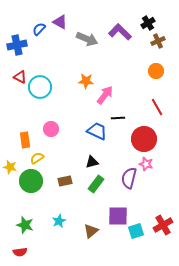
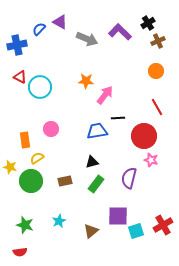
blue trapezoid: rotated 35 degrees counterclockwise
red circle: moved 3 px up
pink star: moved 5 px right, 4 px up
